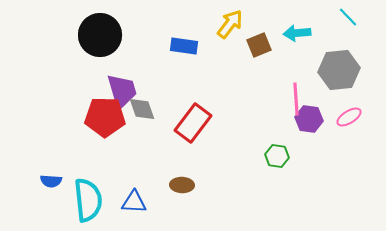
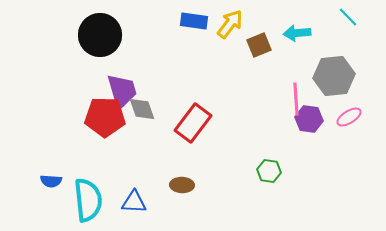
blue rectangle: moved 10 px right, 25 px up
gray hexagon: moved 5 px left, 6 px down
green hexagon: moved 8 px left, 15 px down
